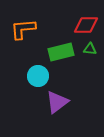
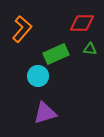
red diamond: moved 4 px left, 2 px up
orange L-shape: moved 1 px left; rotated 136 degrees clockwise
green rectangle: moved 5 px left, 2 px down; rotated 10 degrees counterclockwise
purple triangle: moved 12 px left, 11 px down; rotated 20 degrees clockwise
